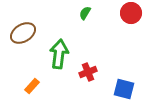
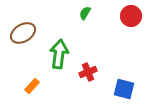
red circle: moved 3 px down
